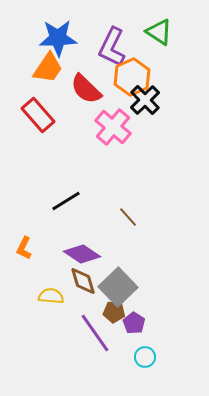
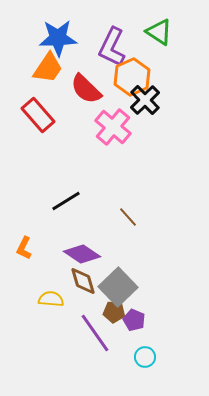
yellow semicircle: moved 3 px down
purple pentagon: moved 3 px up; rotated 10 degrees counterclockwise
